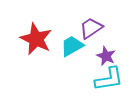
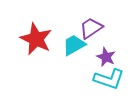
cyan trapezoid: moved 2 px right, 1 px up
purple star: moved 1 px down
cyan L-shape: rotated 28 degrees clockwise
